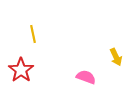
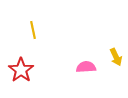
yellow line: moved 4 px up
pink semicircle: moved 10 px up; rotated 24 degrees counterclockwise
